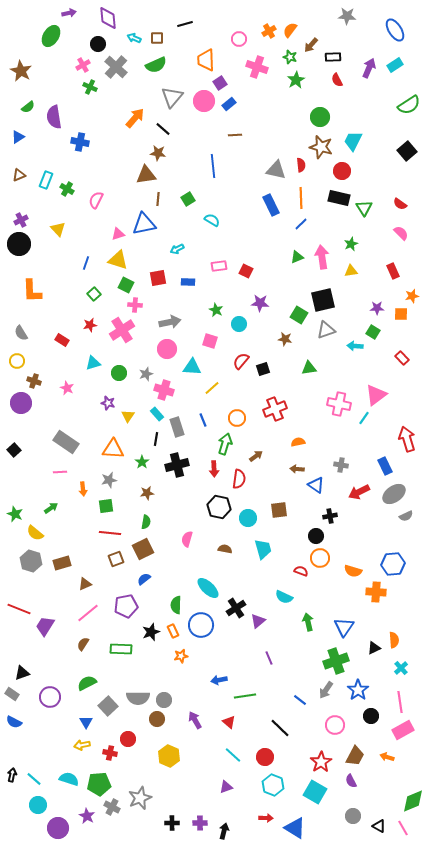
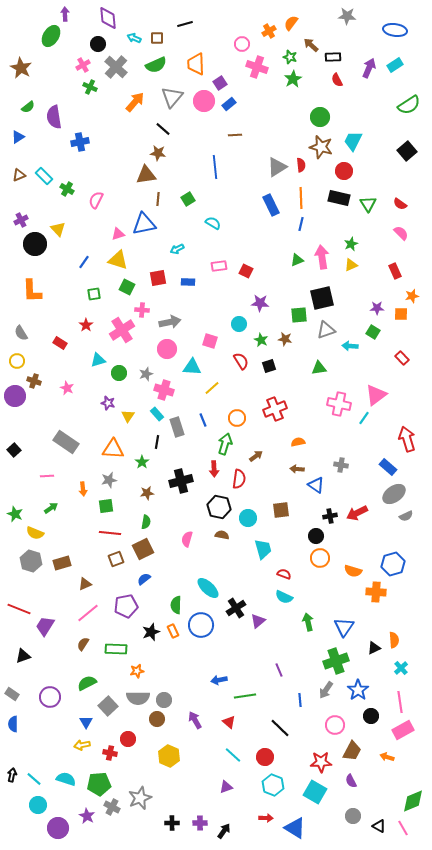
purple arrow at (69, 13): moved 4 px left, 1 px down; rotated 80 degrees counterclockwise
orange semicircle at (290, 30): moved 1 px right, 7 px up
blue ellipse at (395, 30): rotated 50 degrees counterclockwise
pink circle at (239, 39): moved 3 px right, 5 px down
brown arrow at (311, 45): rotated 91 degrees clockwise
orange trapezoid at (206, 60): moved 10 px left, 4 px down
brown star at (21, 71): moved 3 px up
green star at (296, 80): moved 3 px left, 1 px up
orange arrow at (135, 118): moved 16 px up
blue cross at (80, 142): rotated 24 degrees counterclockwise
blue line at (213, 166): moved 2 px right, 1 px down
gray triangle at (276, 170): moved 1 px right, 3 px up; rotated 45 degrees counterclockwise
red circle at (342, 171): moved 2 px right
cyan rectangle at (46, 180): moved 2 px left, 4 px up; rotated 66 degrees counterclockwise
green triangle at (364, 208): moved 4 px right, 4 px up
cyan semicircle at (212, 220): moved 1 px right, 3 px down
blue line at (301, 224): rotated 32 degrees counterclockwise
black circle at (19, 244): moved 16 px right
green triangle at (297, 257): moved 3 px down
blue line at (86, 263): moved 2 px left, 1 px up; rotated 16 degrees clockwise
yellow triangle at (351, 271): moved 6 px up; rotated 16 degrees counterclockwise
red rectangle at (393, 271): moved 2 px right
green square at (126, 285): moved 1 px right, 2 px down
green square at (94, 294): rotated 32 degrees clockwise
black square at (323, 300): moved 1 px left, 2 px up
pink cross at (135, 305): moved 7 px right, 5 px down
green star at (216, 310): moved 45 px right, 30 px down
green square at (299, 315): rotated 36 degrees counterclockwise
red star at (90, 325): moved 4 px left; rotated 24 degrees counterclockwise
red rectangle at (62, 340): moved 2 px left, 3 px down
cyan arrow at (355, 346): moved 5 px left
red semicircle at (241, 361): rotated 108 degrees clockwise
cyan triangle at (93, 363): moved 5 px right, 3 px up
green triangle at (309, 368): moved 10 px right
black square at (263, 369): moved 6 px right, 3 px up
purple circle at (21, 403): moved 6 px left, 7 px up
black line at (156, 439): moved 1 px right, 3 px down
black cross at (177, 465): moved 4 px right, 16 px down
blue rectangle at (385, 466): moved 3 px right, 1 px down; rotated 24 degrees counterclockwise
pink line at (60, 472): moved 13 px left, 4 px down
red arrow at (359, 492): moved 2 px left, 21 px down
brown square at (279, 510): moved 2 px right
yellow semicircle at (35, 533): rotated 18 degrees counterclockwise
brown semicircle at (225, 549): moved 3 px left, 14 px up
blue hexagon at (393, 564): rotated 10 degrees counterclockwise
red semicircle at (301, 571): moved 17 px left, 3 px down
green rectangle at (121, 649): moved 5 px left
orange star at (181, 656): moved 44 px left, 15 px down
purple line at (269, 658): moved 10 px right, 12 px down
black triangle at (22, 673): moved 1 px right, 17 px up
blue line at (300, 700): rotated 48 degrees clockwise
blue semicircle at (14, 722): moved 1 px left, 2 px down; rotated 63 degrees clockwise
brown trapezoid at (355, 756): moved 3 px left, 5 px up
red star at (321, 762): rotated 30 degrees clockwise
cyan semicircle at (69, 779): moved 3 px left
black arrow at (224, 831): rotated 21 degrees clockwise
